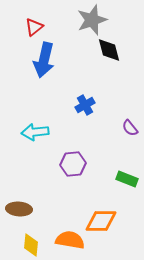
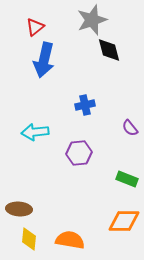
red triangle: moved 1 px right
blue cross: rotated 18 degrees clockwise
purple hexagon: moved 6 px right, 11 px up
orange diamond: moved 23 px right
yellow diamond: moved 2 px left, 6 px up
